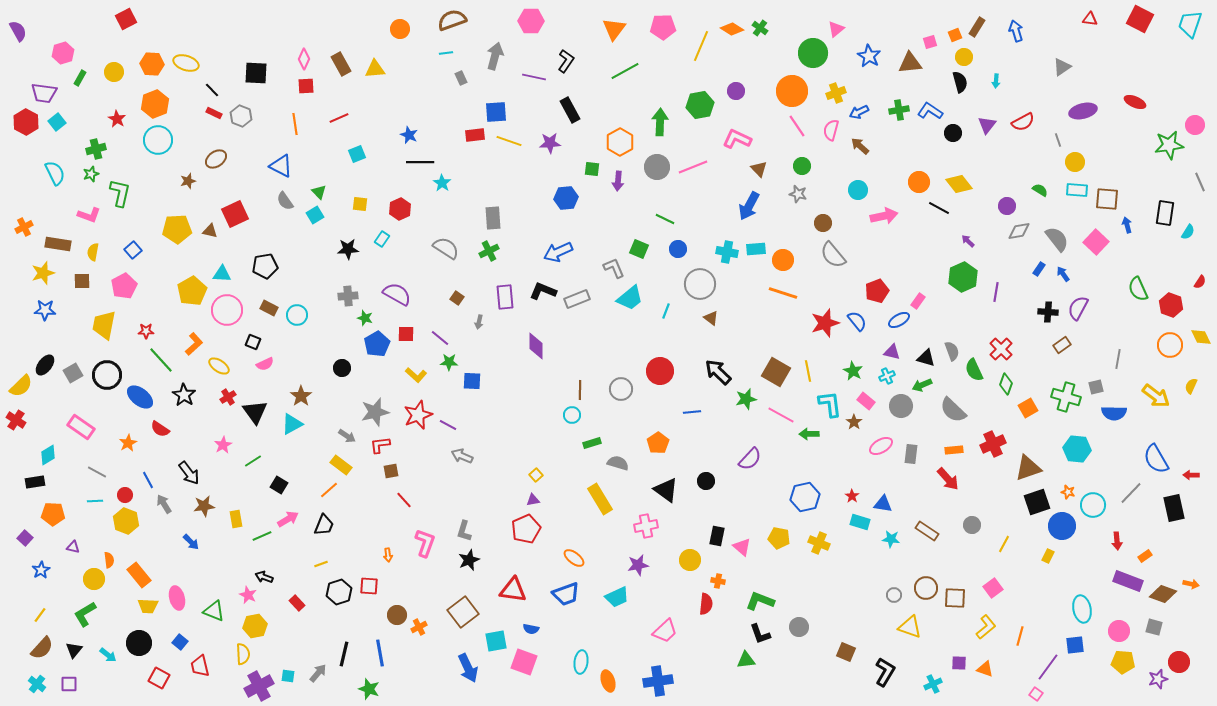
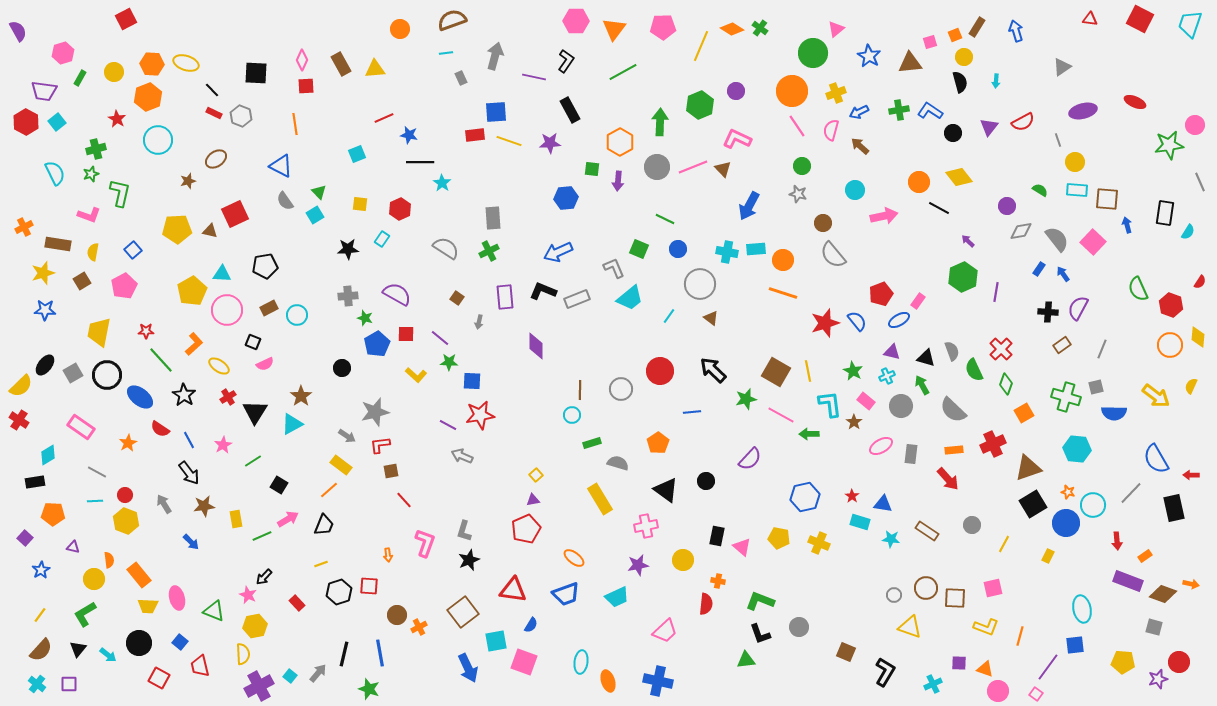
pink hexagon at (531, 21): moved 45 px right
pink diamond at (304, 59): moved 2 px left, 1 px down
green line at (625, 71): moved 2 px left, 1 px down
purple trapezoid at (44, 93): moved 2 px up
orange hexagon at (155, 104): moved 7 px left, 7 px up
green hexagon at (700, 105): rotated 12 degrees counterclockwise
red line at (339, 118): moved 45 px right
purple triangle at (987, 125): moved 2 px right, 2 px down
blue star at (409, 135): rotated 12 degrees counterclockwise
brown triangle at (759, 169): moved 36 px left
yellow diamond at (959, 184): moved 7 px up
cyan circle at (858, 190): moved 3 px left
gray diamond at (1019, 231): moved 2 px right
pink square at (1096, 242): moved 3 px left
brown square at (82, 281): rotated 30 degrees counterclockwise
red pentagon at (877, 291): moved 4 px right, 3 px down
brown rectangle at (269, 308): rotated 54 degrees counterclockwise
cyan line at (666, 311): moved 3 px right, 5 px down; rotated 14 degrees clockwise
yellow trapezoid at (104, 325): moved 5 px left, 7 px down
yellow diamond at (1201, 337): moved 3 px left; rotated 30 degrees clockwise
gray line at (1118, 359): moved 16 px left, 10 px up; rotated 12 degrees clockwise
black arrow at (718, 372): moved 5 px left, 2 px up
green arrow at (922, 385): rotated 84 degrees clockwise
orange square at (1028, 408): moved 4 px left, 5 px down
black triangle at (255, 412): rotated 8 degrees clockwise
red star at (418, 415): moved 62 px right; rotated 12 degrees clockwise
red cross at (16, 420): moved 3 px right
blue line at (148, 480): moved 41 px right, 40 px up
black square at (1037, 502): moved 4 px left, 2 px down; rotated 12 degrees counterclockwise
blue circle at (1062, 526): moved 4 px right, 3 px up
yellow circle at (690, 560): moved 7 px left
black arrow at (264, 577): rotated 66 degrees counterclockwise
pink square at (993, 588): rotated 24 degrees clockwise
yellow L-shape at (986, 627): rotated 60 degrees clockwise
blue semicircle at (531, 629): moved 4 px up; rotated 70 degrees counterclockwise
pink circle at (1119, 631): moved 121 px left, 60 px down
brown semicircle at (42, 648): moved 1 px left, 2 px down
black triangle at (74, 650): moved 4 px right, 1 px up
cyan square at (288, 676): moved 2 px right; rotated 32 degrees clockwise
blue cross at (658, 681): rotated 20 degrees clockwise
